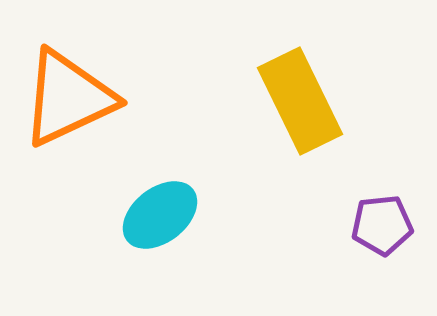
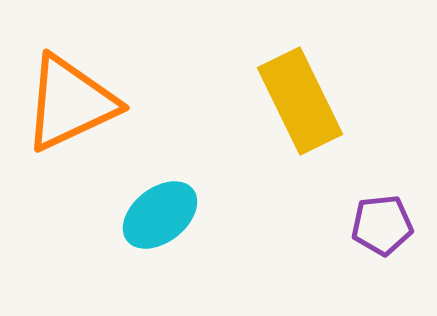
orange triangle: moved 2 px right, 5 px down
